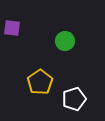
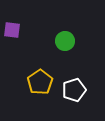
purple square: moved 2 px down
white pentagon: moved 9 px up
